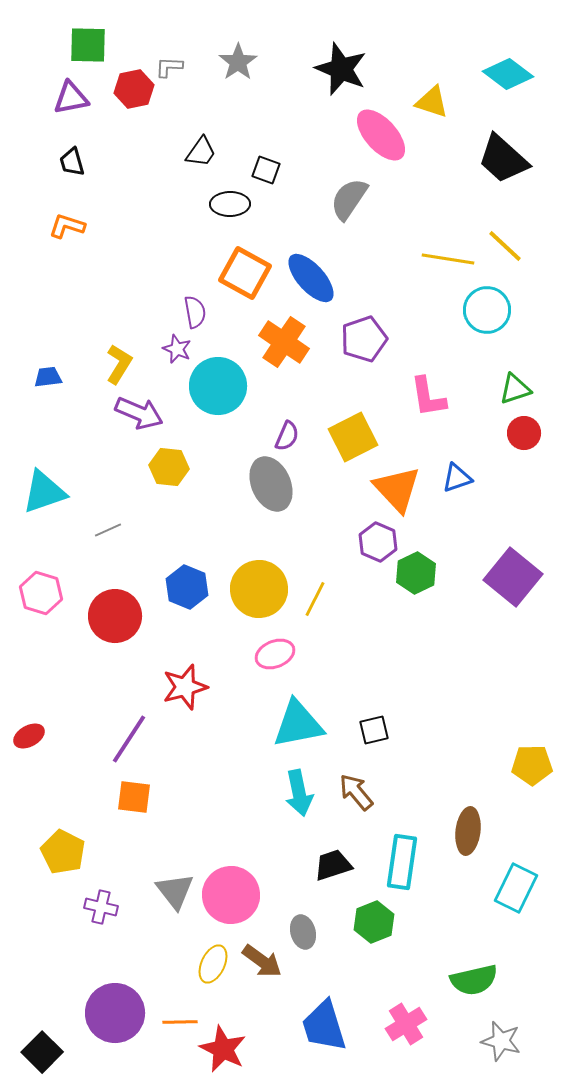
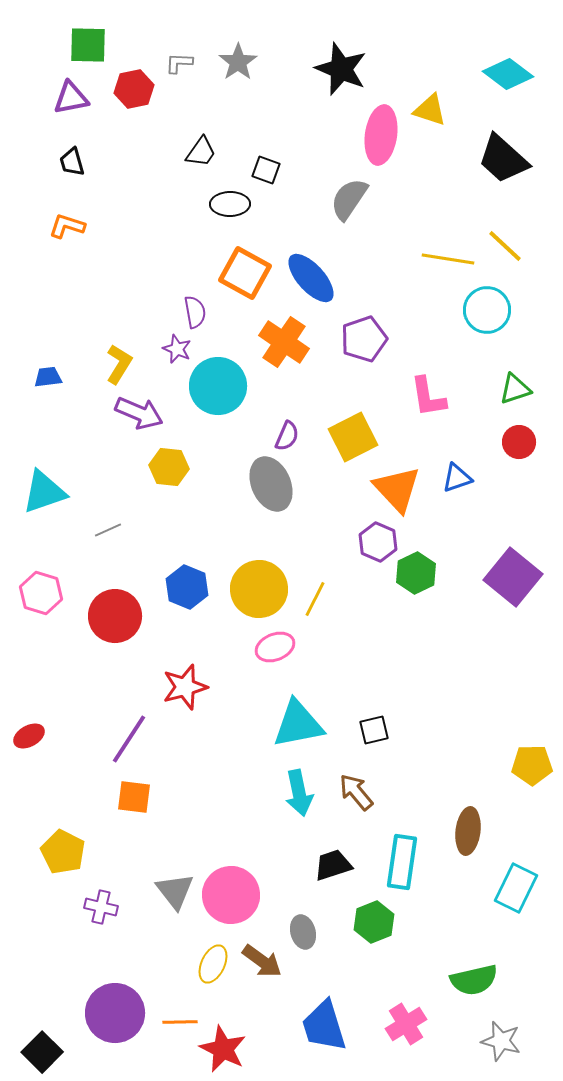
gray L-shape at (169, 67): moved 10 px right, 4 px up
yellow triangle at (432, 102): moved 2 px left, 8 px down
pink ellipse at (381, 135): rotated 50 degrees clockwise
red circle at (524, 433): moved 5 px left, 9 px down
pink ellipse at (275, 654): moved 7 px up
